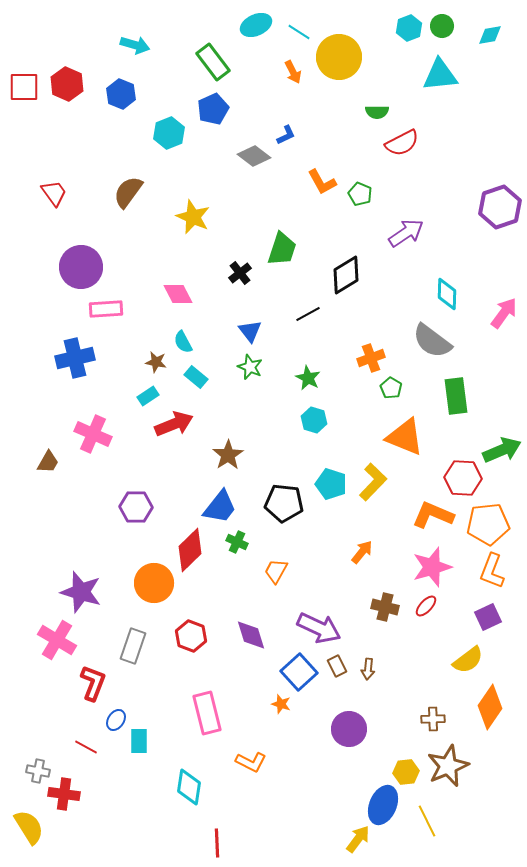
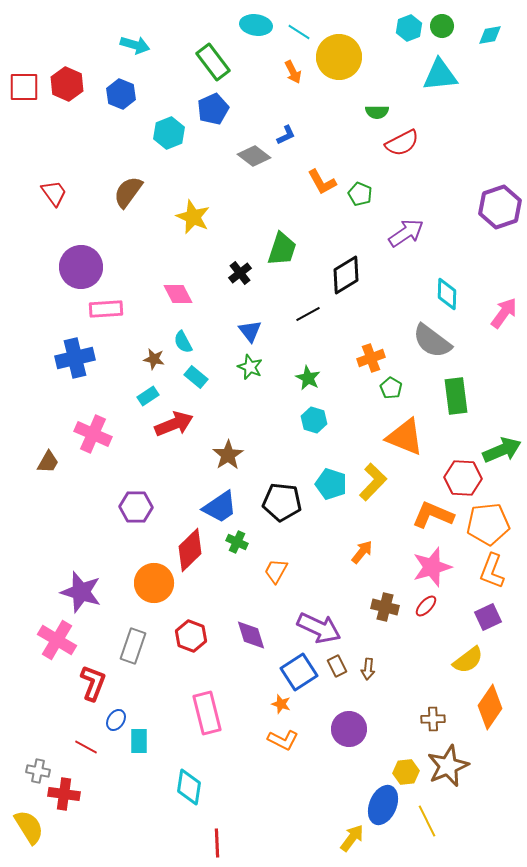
cyan ellipse at (256, 25): rotated 32 degrees clockwise
brown star at (156, 362): moved 2 px left, 3 px up
black pentagon at (284, 503): moved 2 px left, 1 px up
blue trapezoid at (220, 507): rotated 18 degrees clockwise
blue square at (299, 672): rotated 9 degrees clockwise
orange L-shape at (251, 762): moved 32 px right, 22 px up
yellow arrow at (358, 839): moved 6 px left, 1 px up
